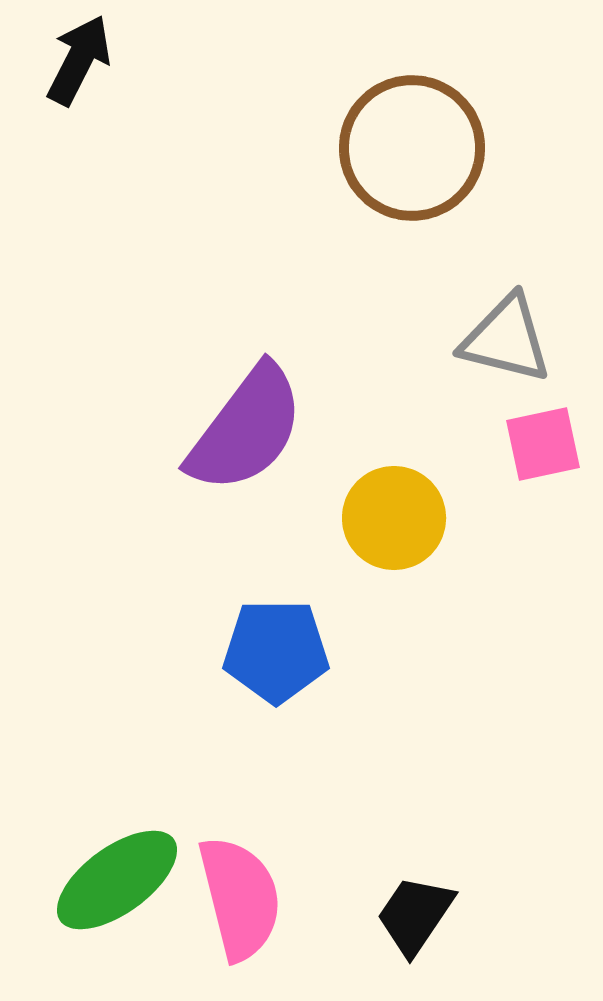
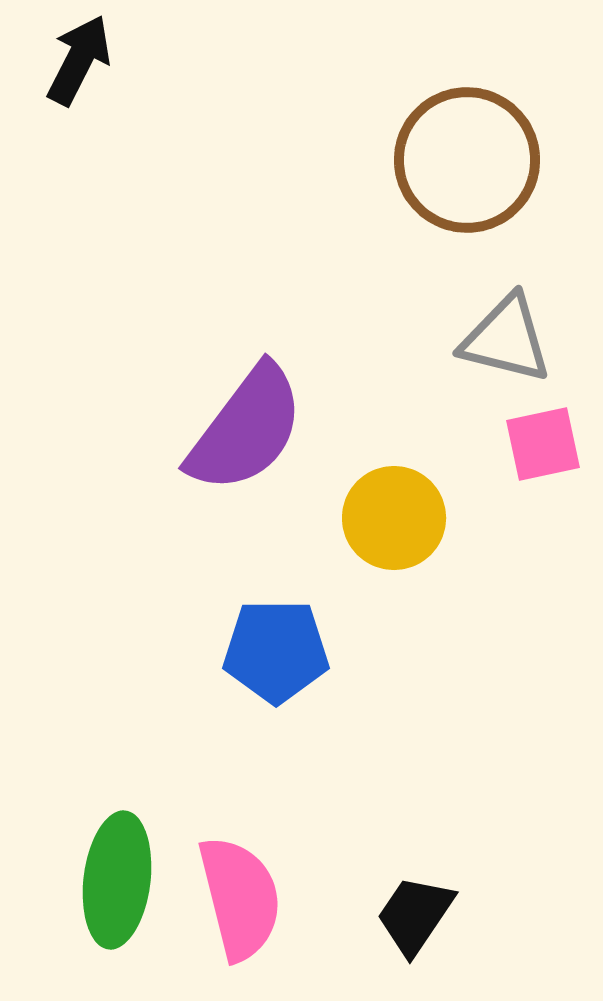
brown circle: moved 55 px right, 12 px down
green ellipse: rotated 47 degrees counterclockwise
